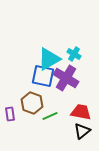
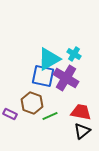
purple rectangle: rotated 56 degrees counterclockwise
